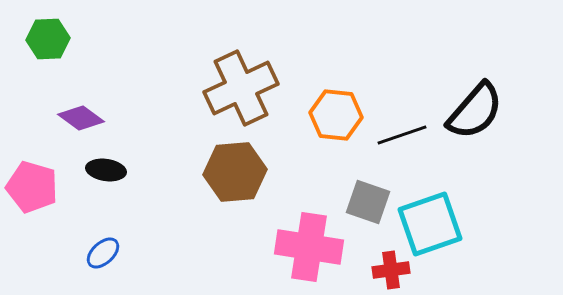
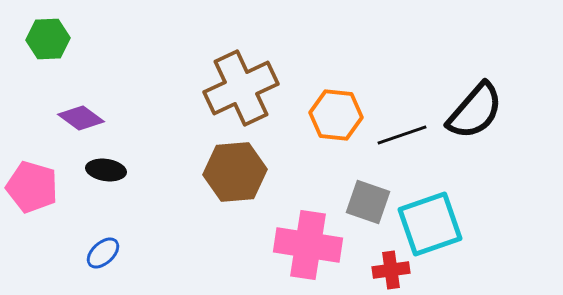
pink cross: moved 1 px left, 2 px up
